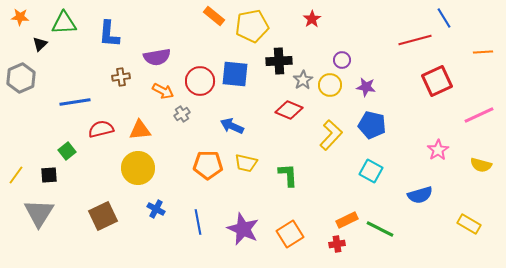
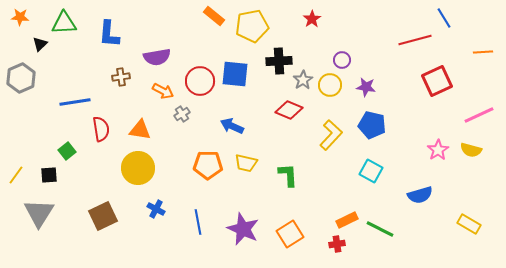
red semicircle at (101, 129): rotated 95 degrees clockwise
orange triangle at (140, 130): rotated 15 degrees clockwise
yellow semicircle at (481, 165): moved 10 px left, 15 px up
